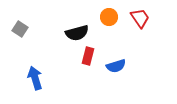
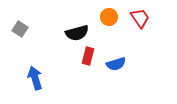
blue semicircle: moved 2 px up
